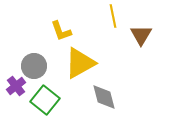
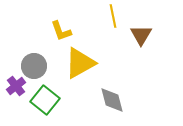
gray diamond: moved 8 px right, 3 px down
